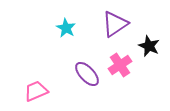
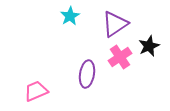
cyan star: moved 4 px right, 12 px up; rotated 12 degrees clockwise
black star: rotated 25 degrees clockwise
pink cross: moved 8 px up
purple ellipse: rotated 52 degrees clockwise
